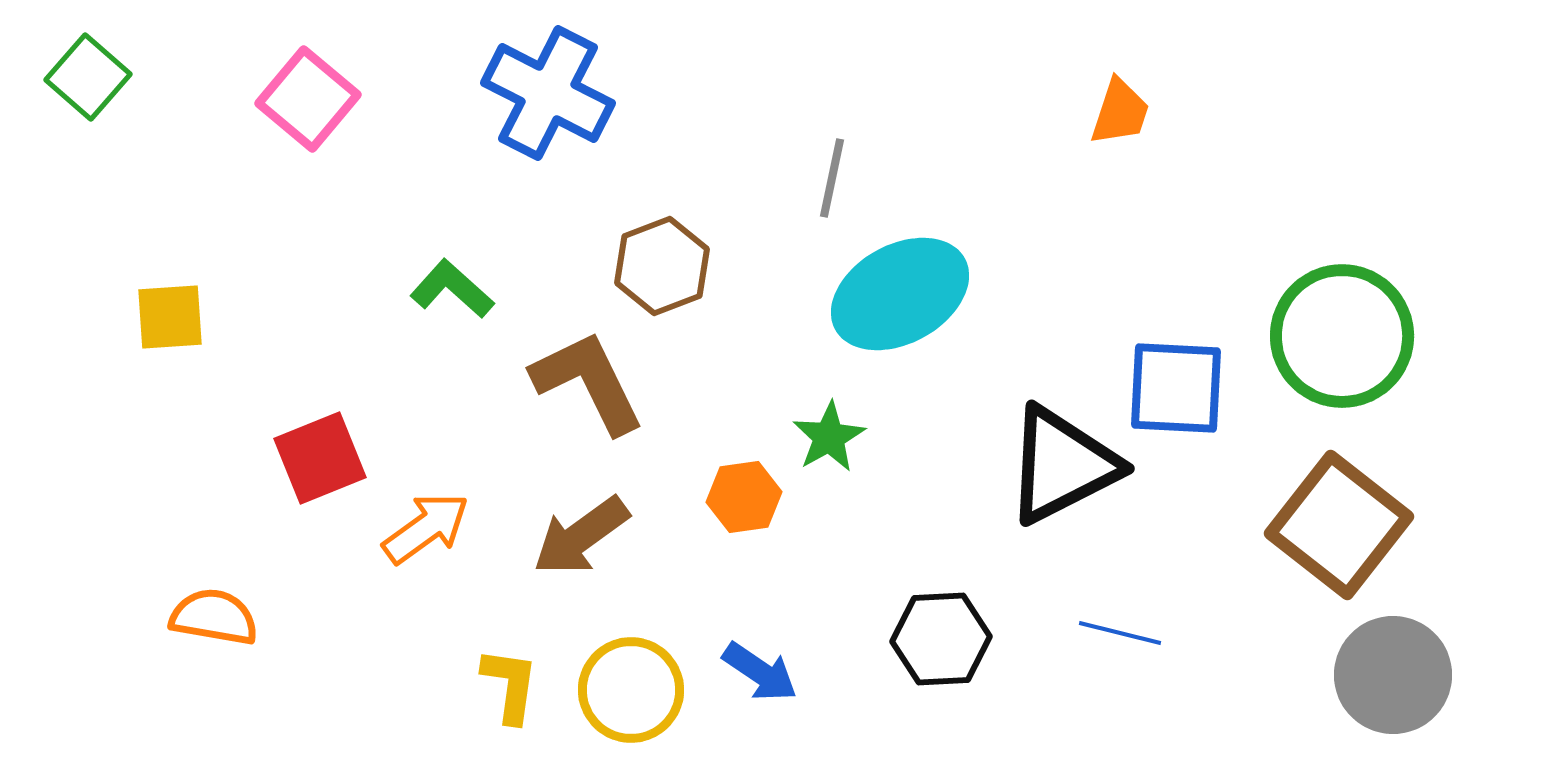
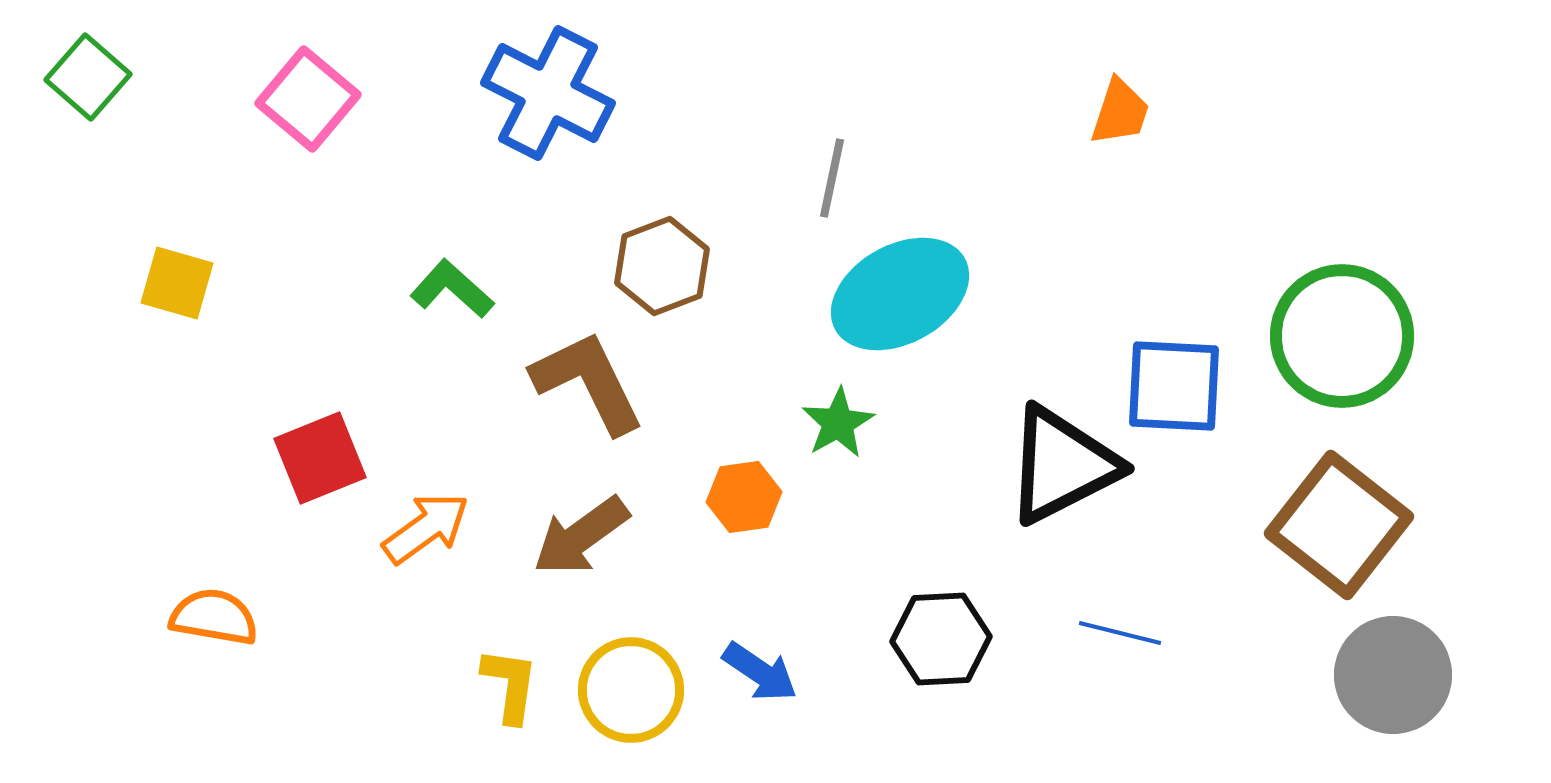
yellow square: moved 7 px right, 34 px up; rotated 20 degrees clockwise
blue square: moved 2 px left, 2 px up
green star: moved 9 px right, 14 px up
